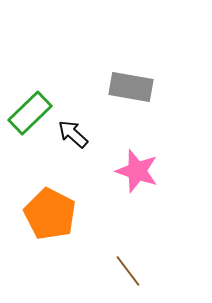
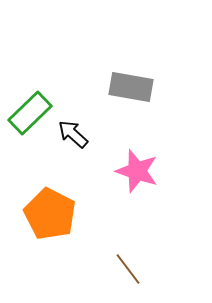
brown line: moved 2 px up
